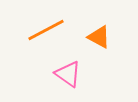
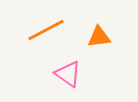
orange triangle: rotated 35 degrees counterclockwise
